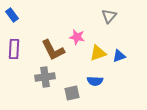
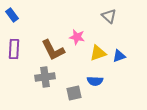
gray triangle: rotated 28 degrees counterclockwise
gray square: moved 2 px right
